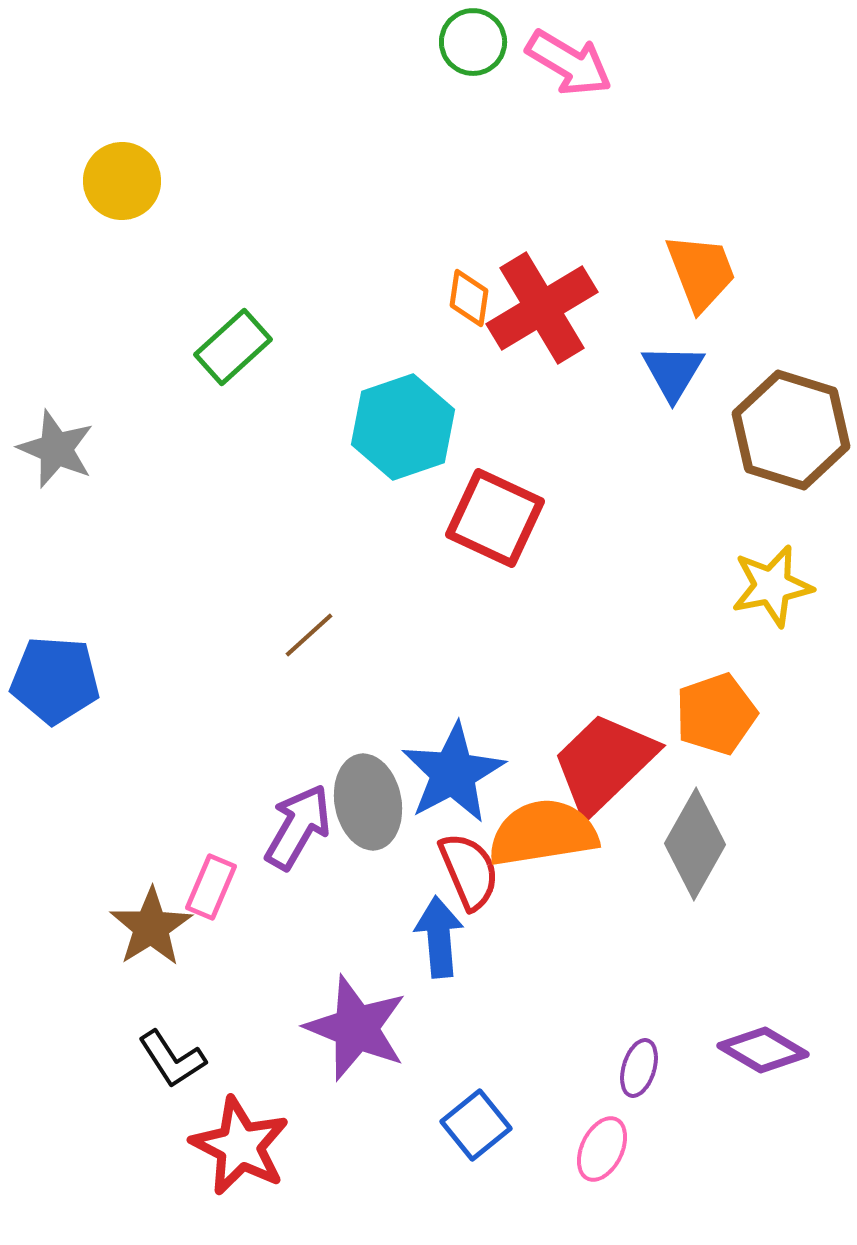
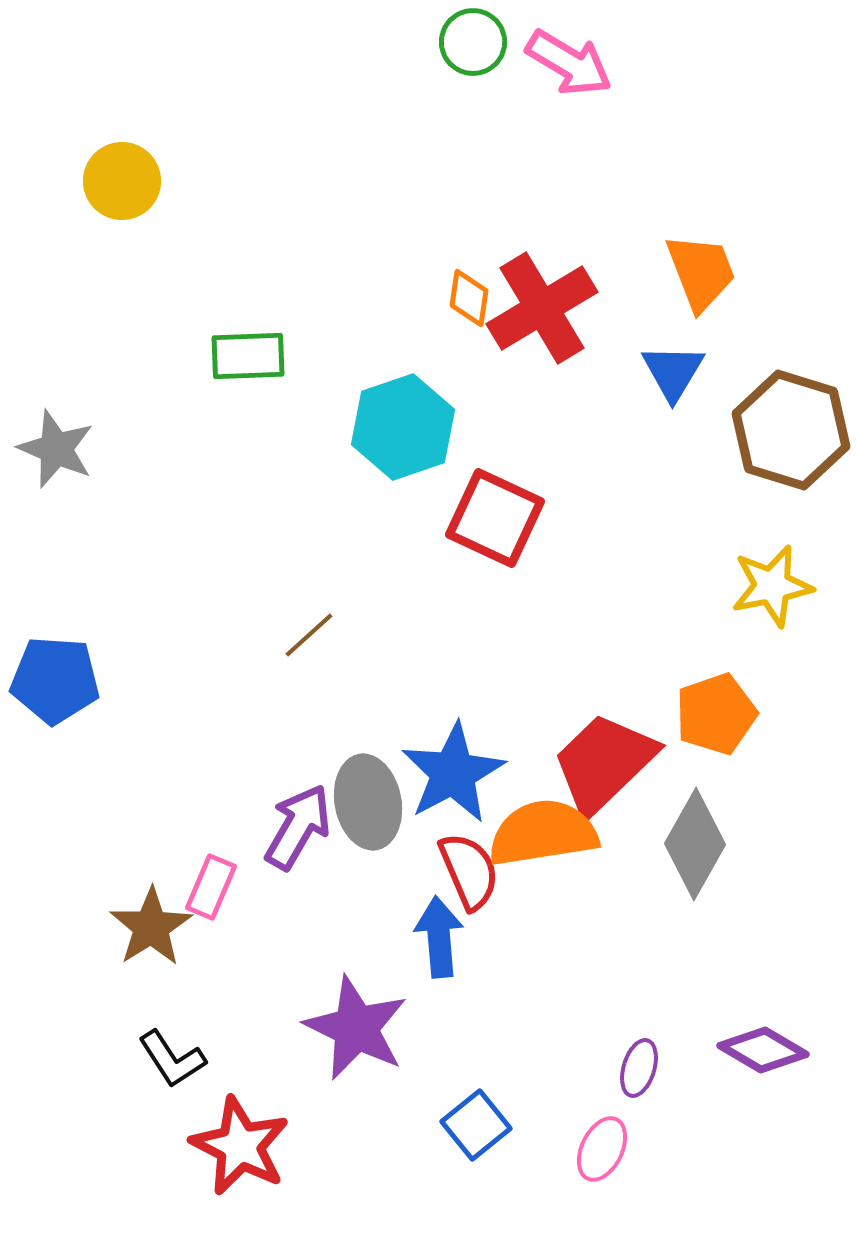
green rectangle: moved 15 px right, 9 px down; rotated 40 degrees clockwise
purple star: rotated 4 degrees clockwise
